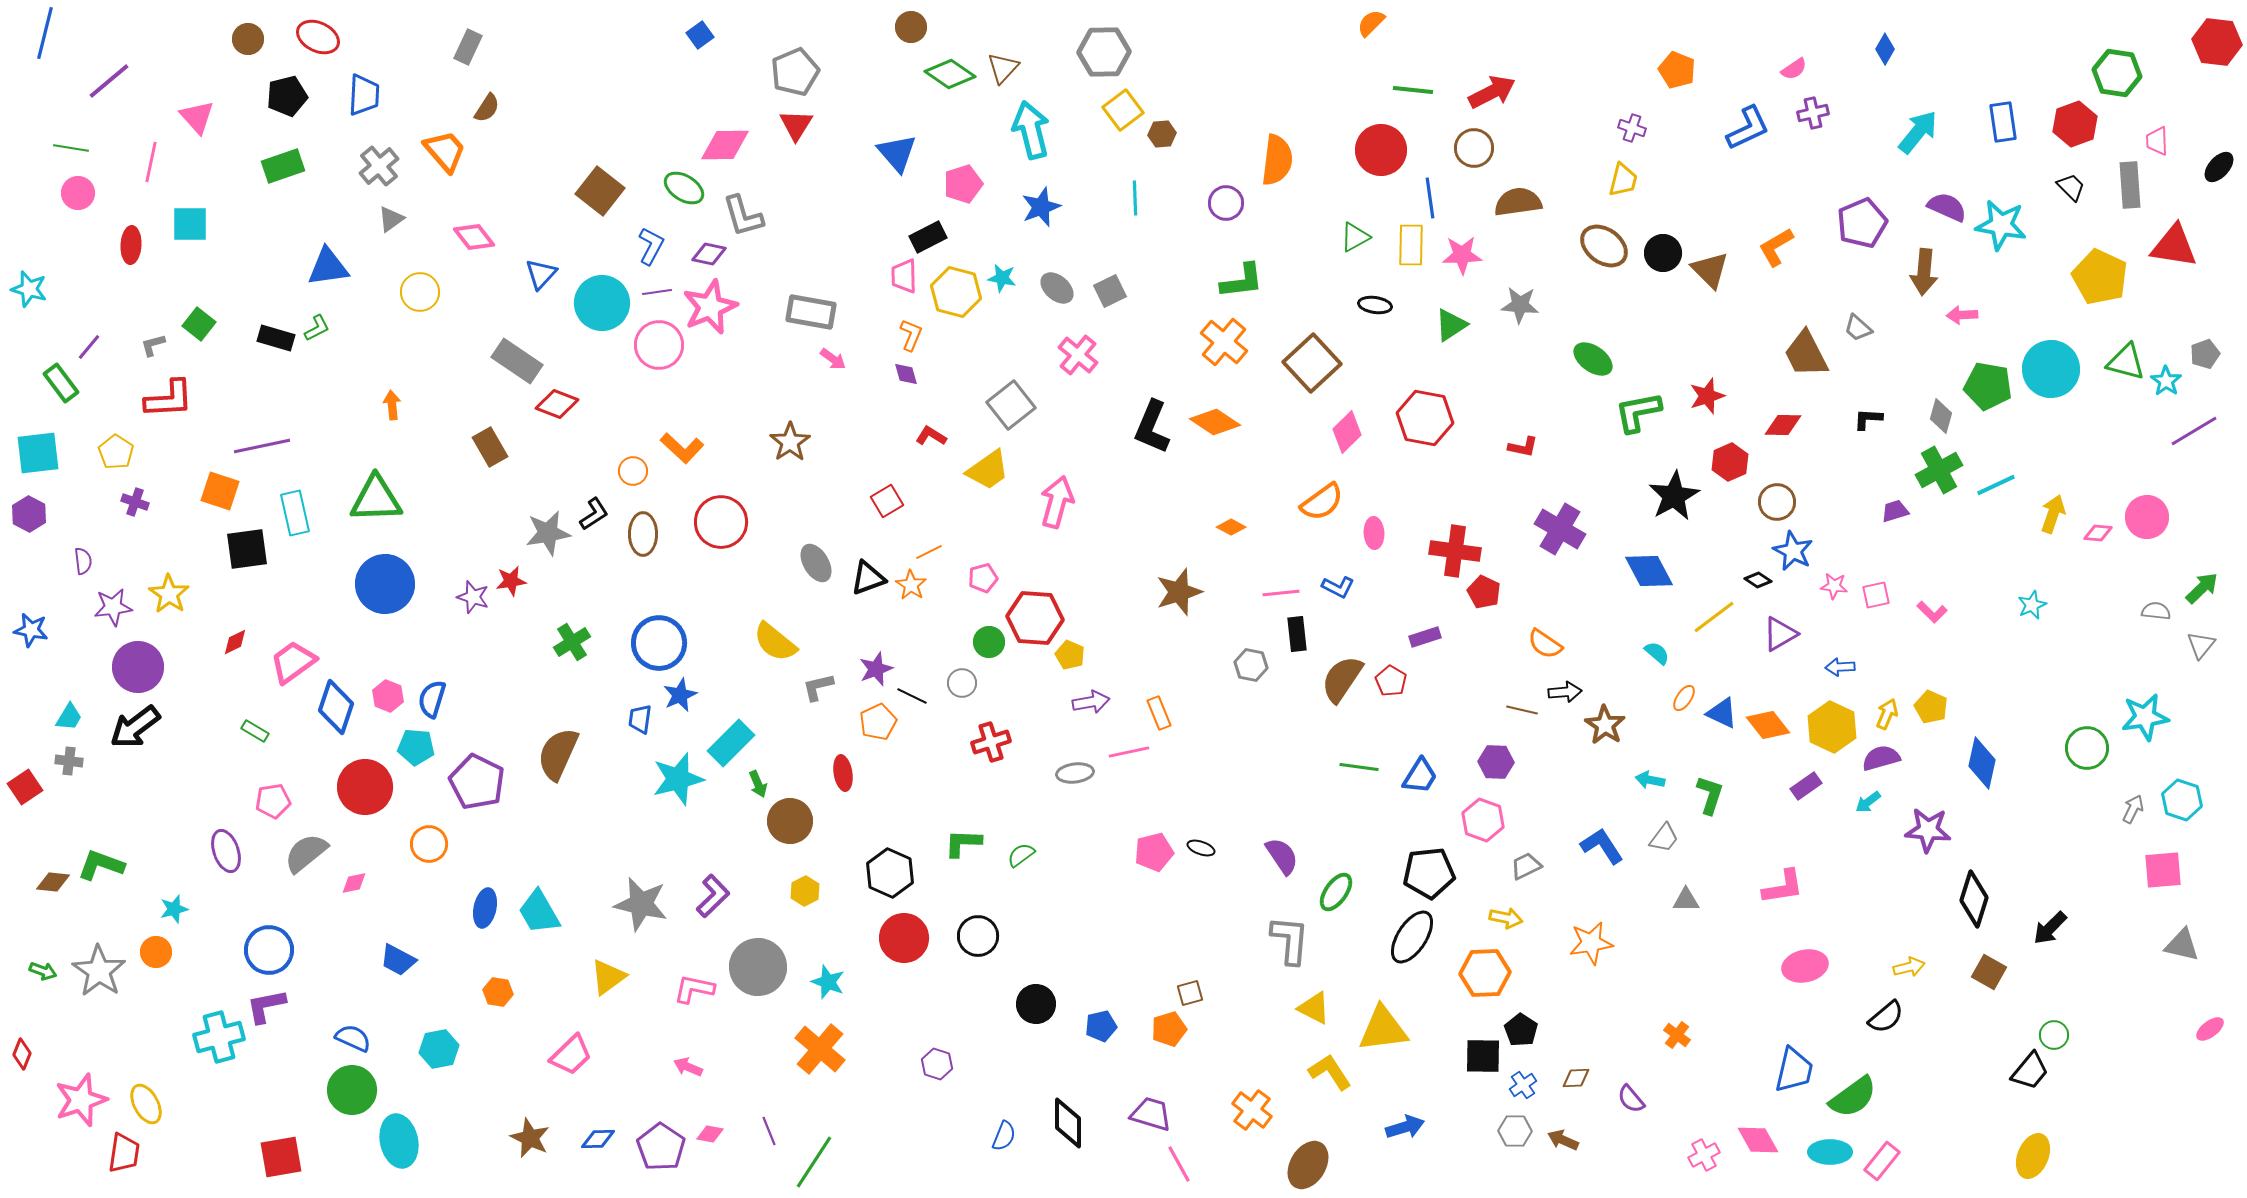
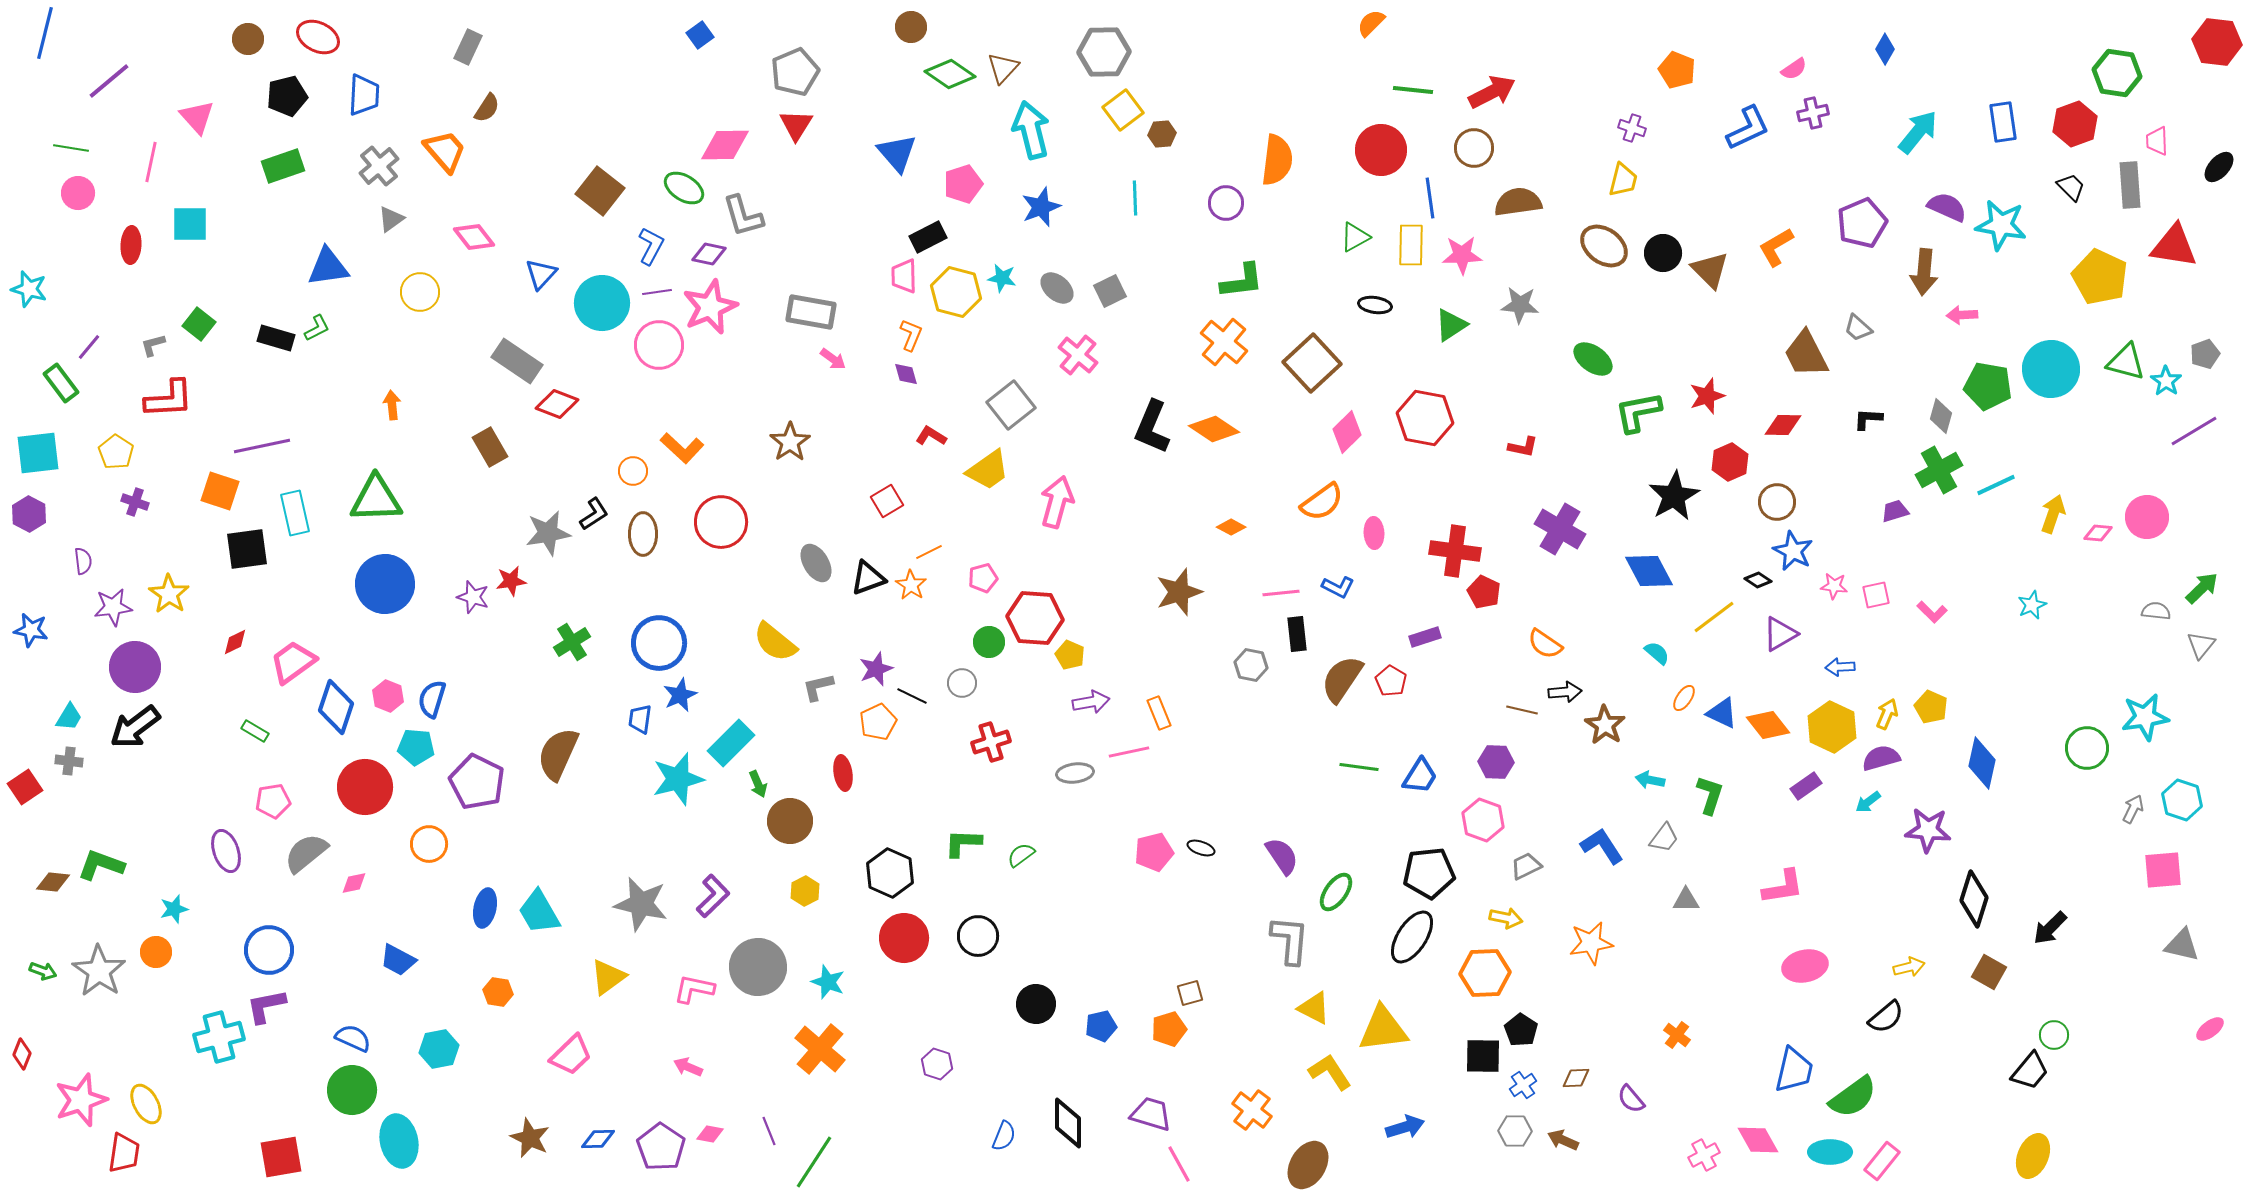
orange diamond at (1215, 422): moved 1 px left, 7 px down
purple circle at (138, 667): moved 3 px left
